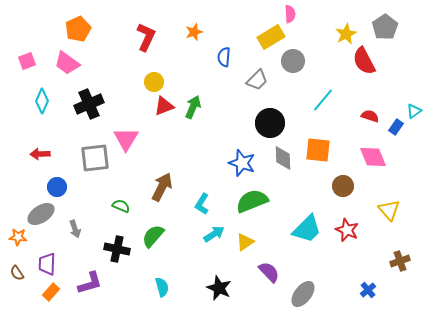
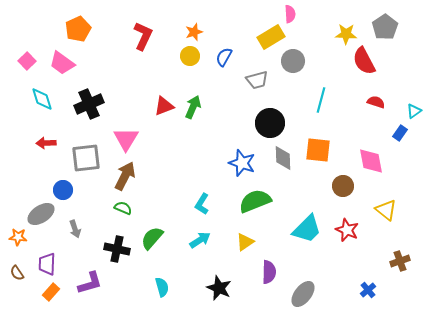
yellow star at (346, 34): rotated 30 degrees clockwise
red L-shape at (146, 37): moved 3 px left, 1 px up
blue semicircle at (224, 57): rotated 24 degrees clockwise
pink square at (27, 61): rotated 24 degrees counterclockwise
pink trapezoid at (67, 63): moved 5 px left
gray trapezoid at (257, 80): rotated 30 degrees clockwise
yellow circle at (154, 82): moved 36 px right, 26 px up
cyan line at (323, 100): moved 2 px left; rotated 25 degrees counterclockwise
cyan diamond at (42, 101): moved 2 px up; rotated 40 degrees counterclockwise
red semicircle at (370, 116): moved 6 px right, 14 px up
blue rectangle at (396, 127): moved 4 px right, 6 px down
red arrow at (40, 154): moved 6 px right, 11 px up
pink diamond at (373, 157): moved 2 px left, 4 px down; rotated 12 degrees clockwise
gray square at (95, 158): moved 9 px left
blue circle at (57, 187): moved 6 px right, 3 px down
brown arrow at (162, 187): moved 37 px left, 11 px up
green semicircle at (252, 201): moved 3 px right
green semicircle at (121, 206): moved 2 px right, 2 px down
yellow triangle at (389, 210): moved 3 px left; rotated 10 degrees counterclockwise
cyan arrow at (214, 234): moved 14 px left, 6 px down
green semicircle at (153, 236): moved 1 px left, 2 px down
purple semicircle at (269, 272): rotated 45 degrees clockwise
